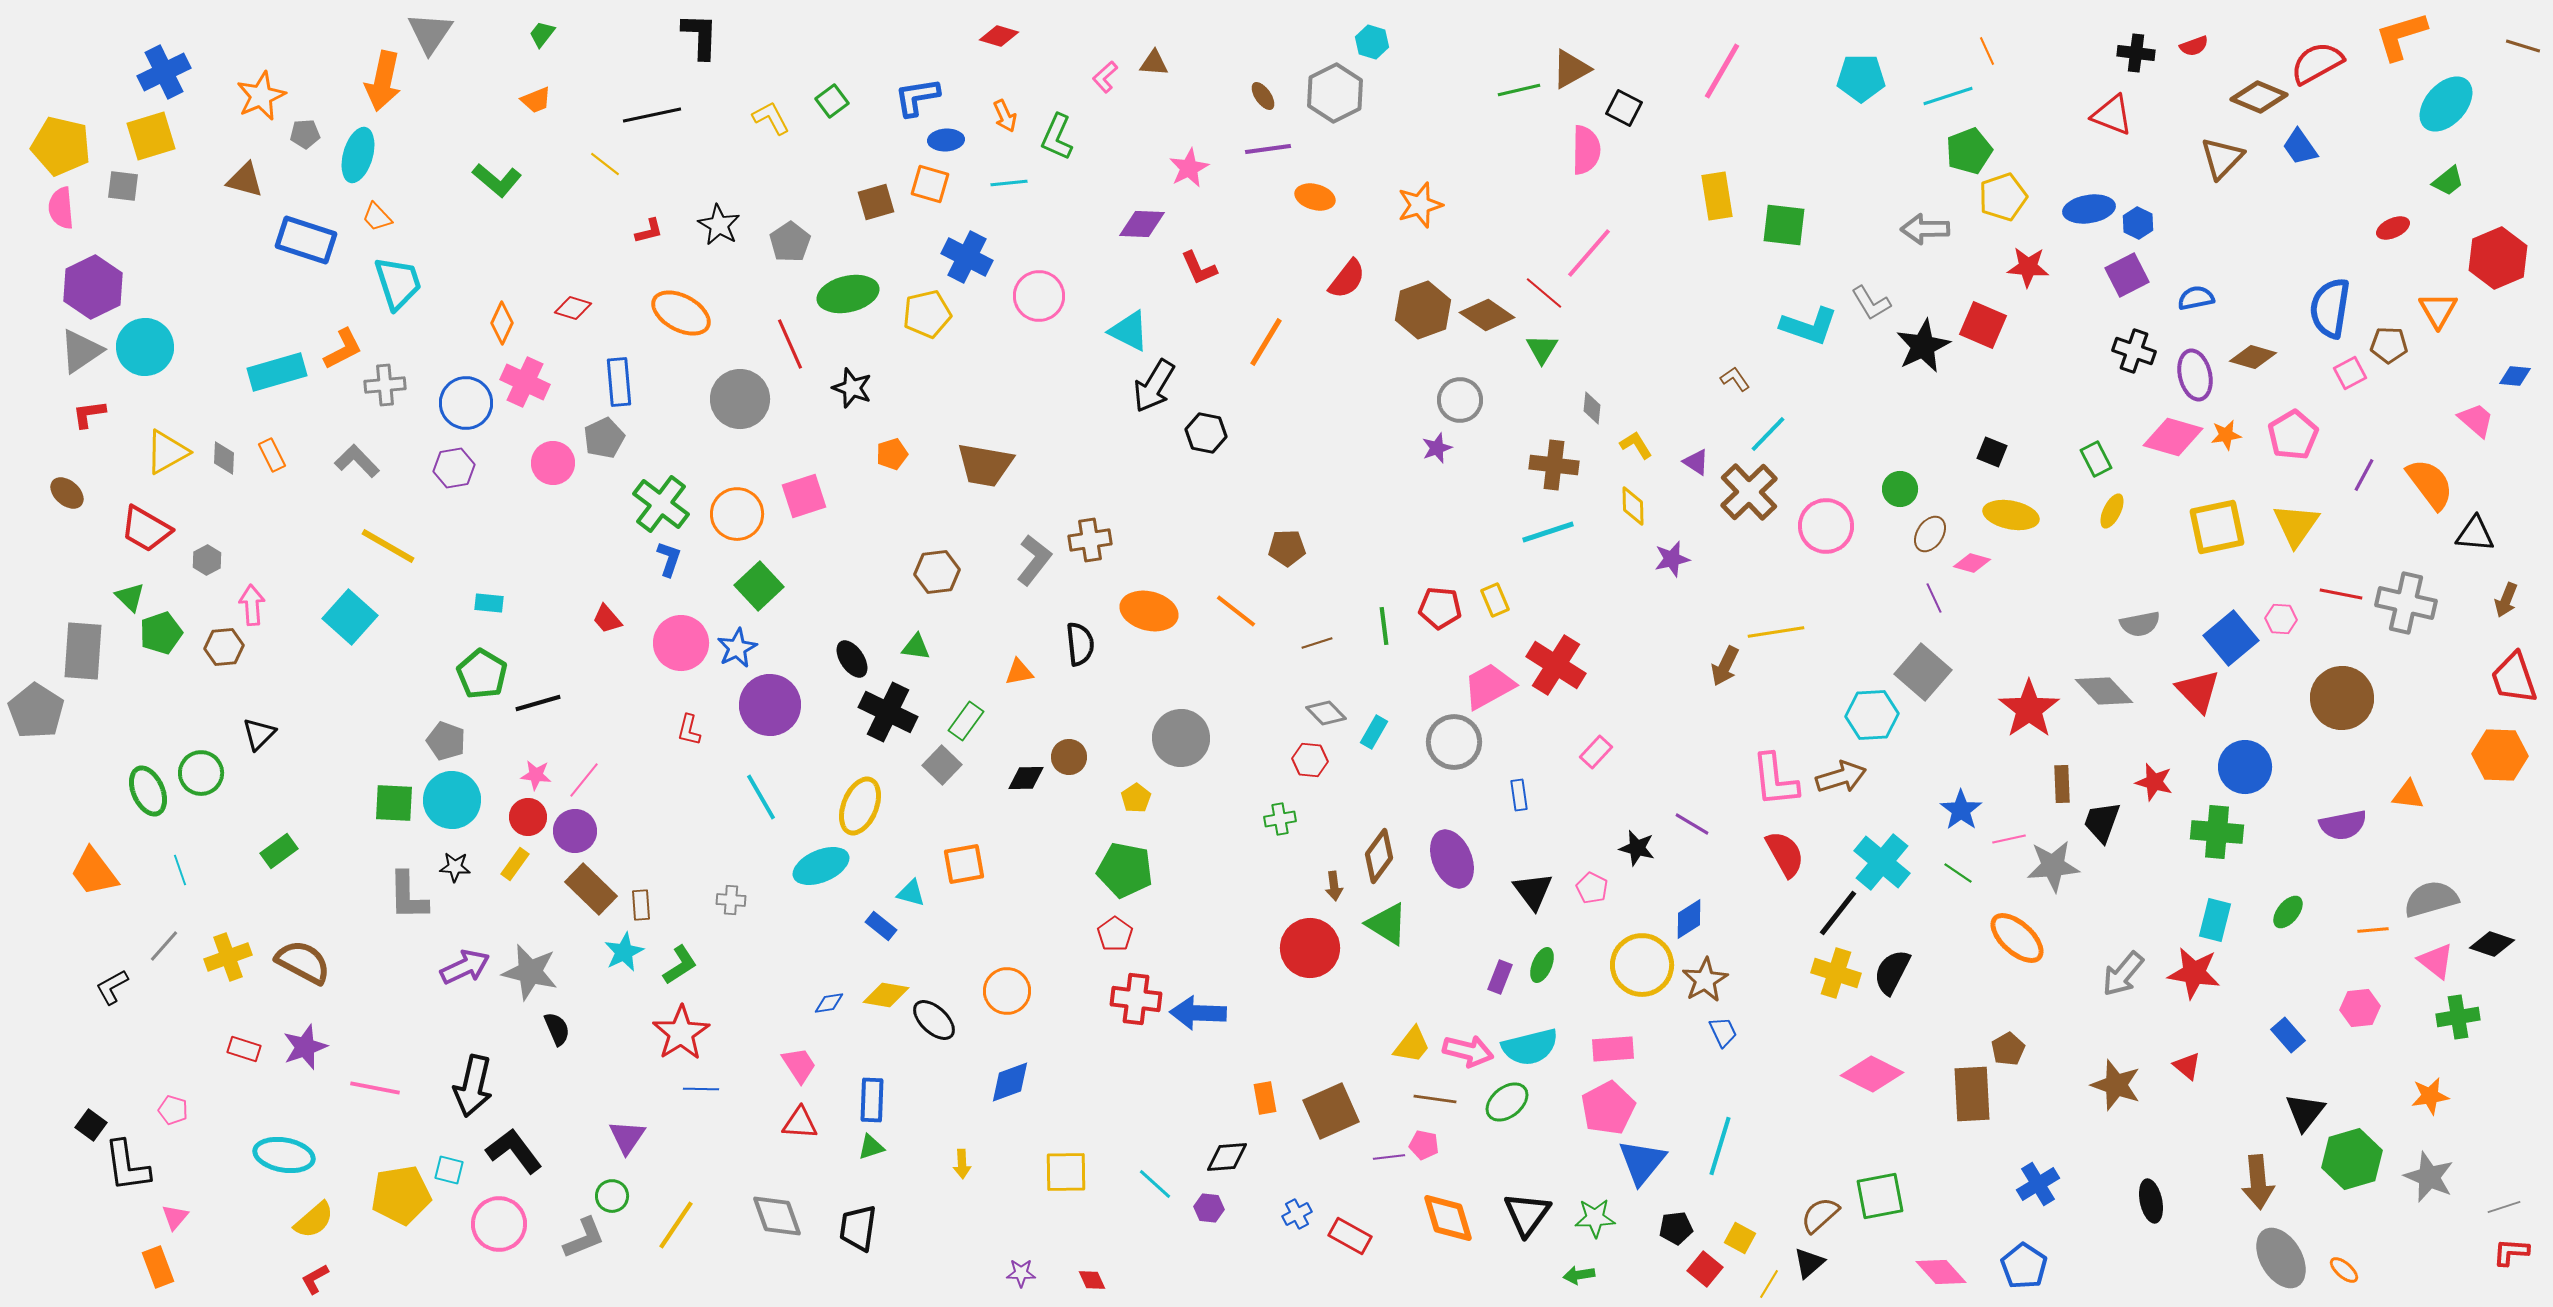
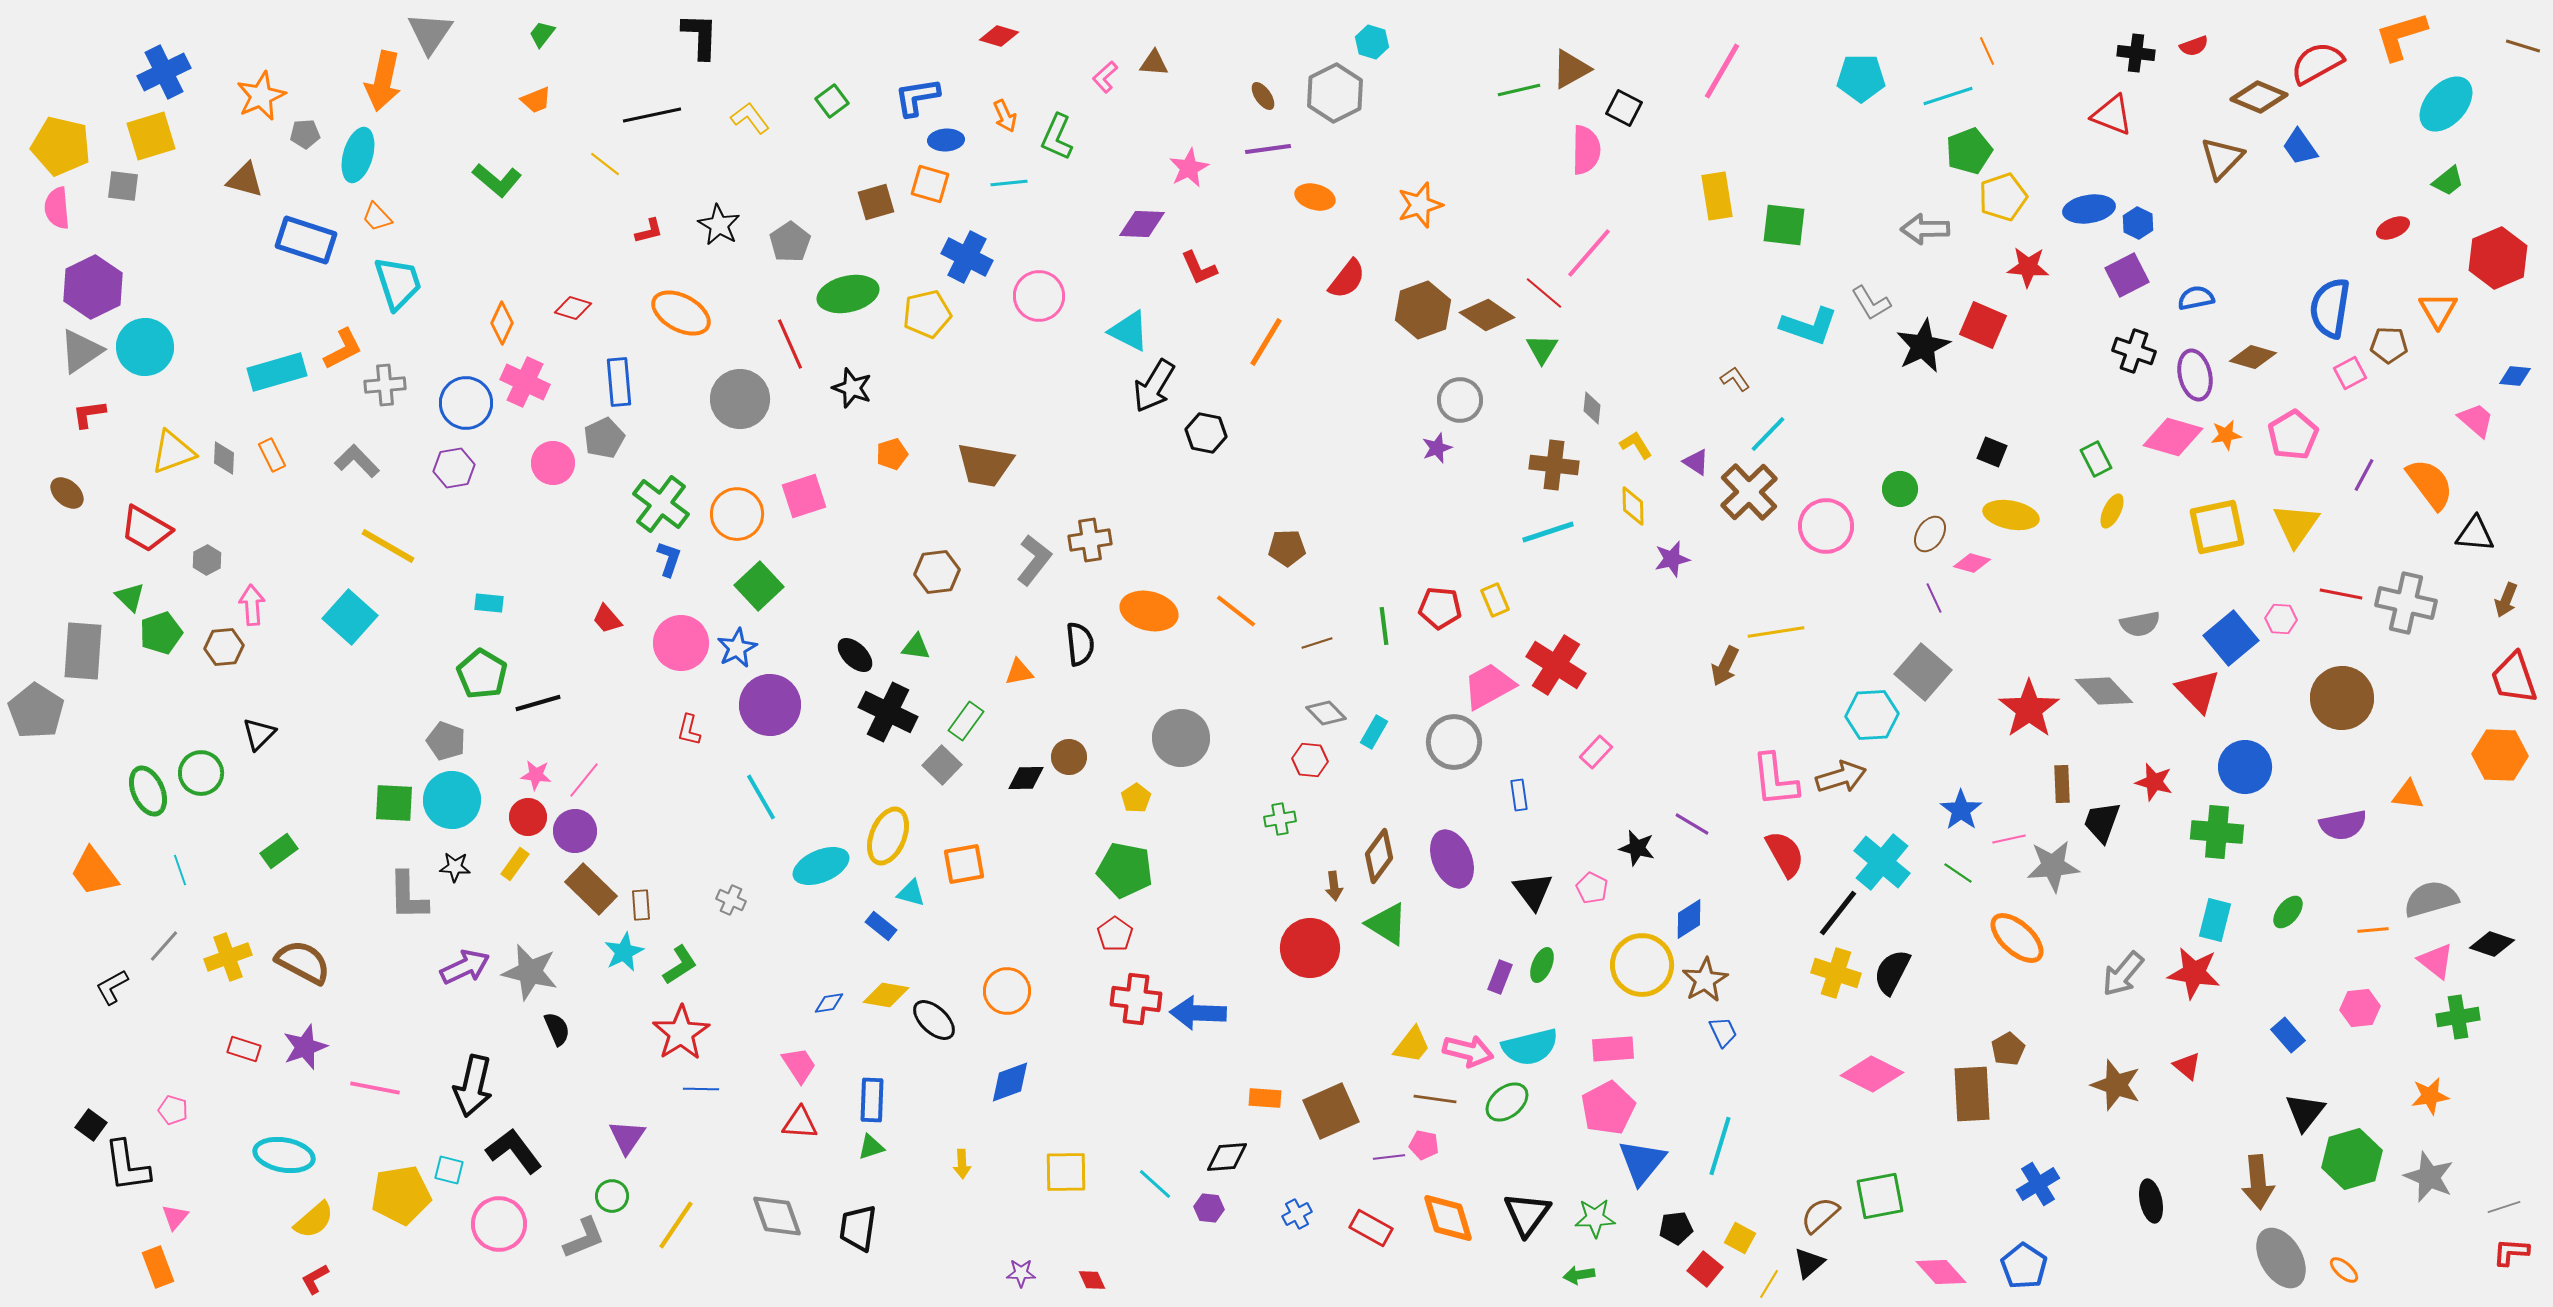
yellow L-shape at (771, 118): moved 21 px left; rotated 9 degrees counterclockwise
pink semicircle at (61, 208): moved 4 px left
yellow triangle at (167, 452): moved 6 px right; rotated 9 degrees clockwise
black ellipse at (852, 659): moved 3 px right, 4 px up; rotated 12 degrees counterclockwise
yellow ellipse at (860, 806): moved 28 px right, 30 px down
gray cross at (731, 900): rotated 20 degrees clockwise
orange rectangle at (1265, 1098): rotated 76 degrees counterclockwise
red rectangle at (1350, 1236): moved 21 px right, 8 px up
